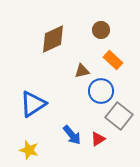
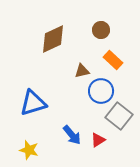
blue triangle: moved 1 px up; rotated 16 degrees clockwise
red triangle: moved 1 px down
